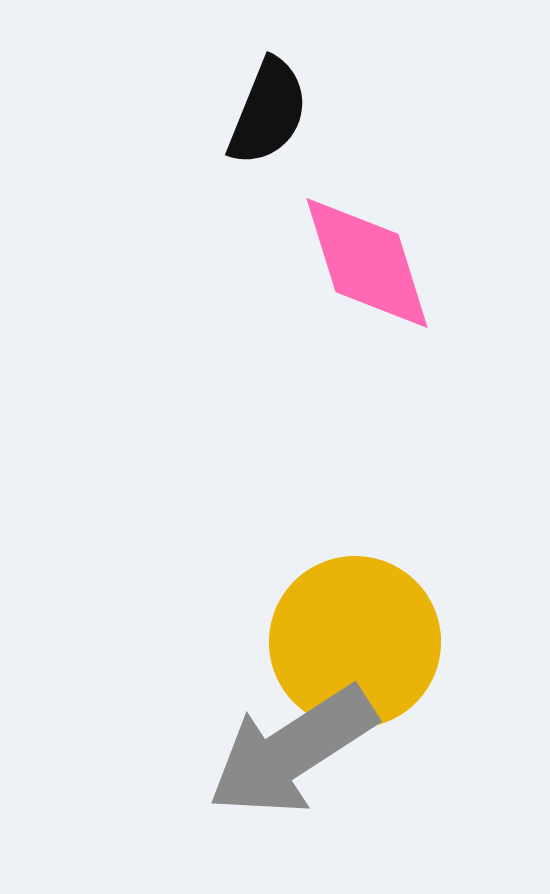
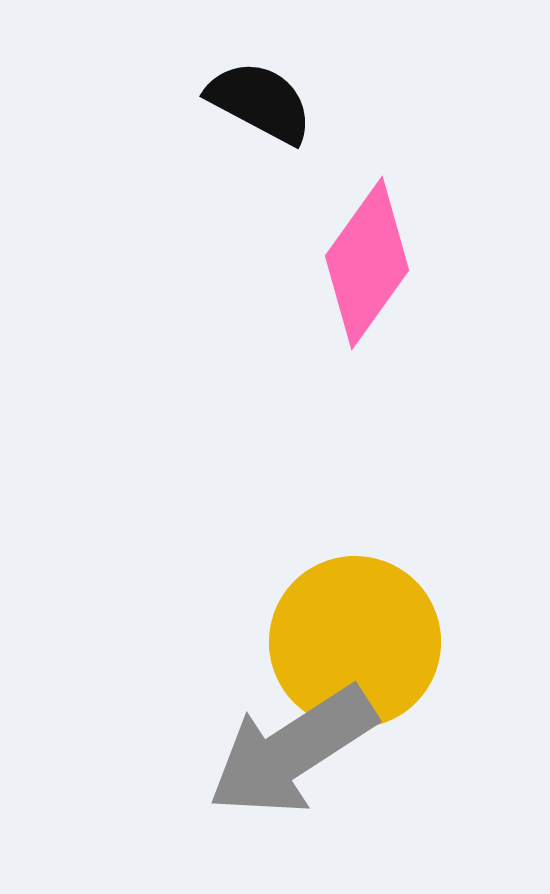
black semicircle: moved 8 px left, 10 px up; rotated 84 degrees counterclockwise
pink diamond: rotated 53 degrees clockwise
